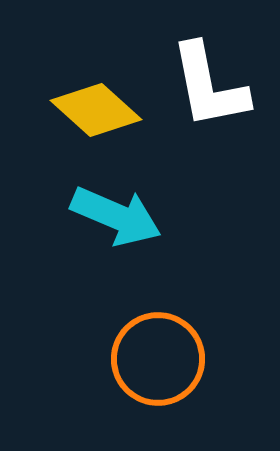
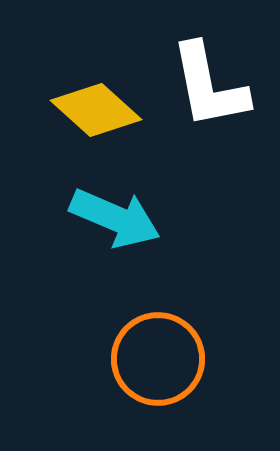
cyan arrow: moved 1 px left, 2 px down
